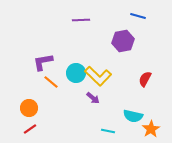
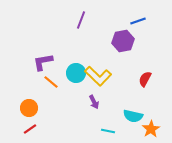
blue line: moved 5 px down; rotated 35 degrees counterclockwise
purple line: rotated 66 degrees counterclockwise
purple arrow: moved 1 px right, 4 px down; rotated 24 degrees clockwise
